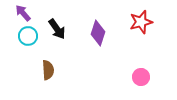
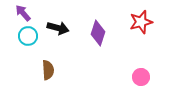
black arrow: moved 1 px right, 1 px up; rotated 40 degrees counterclockwise
